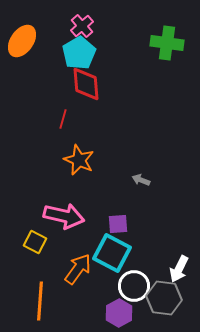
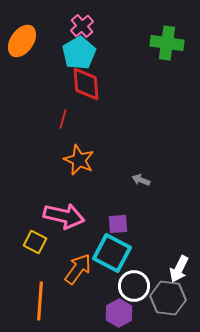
gray hexagon: moved 4 px right
